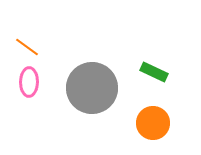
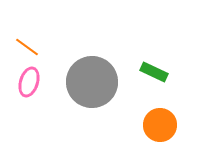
pink ellipse: rotated 16 degrees clockwise
gray circle: moved 6 px up
orange circle: moved 7 px right, 2 px down
